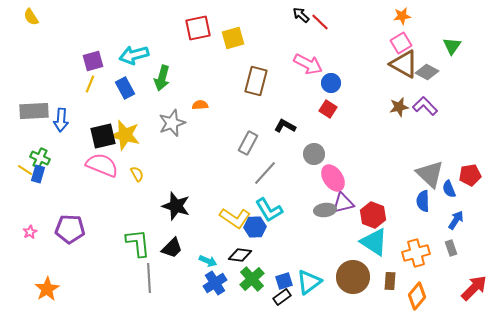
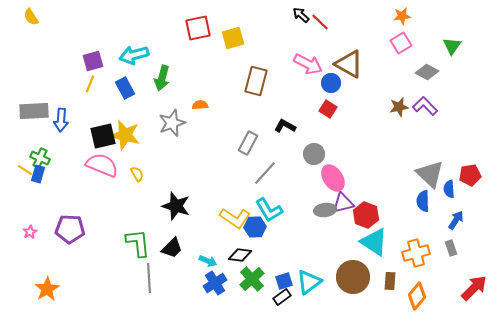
brown triangle at (404, 64): moved 55 px left
blue semicircle at (449, 189): rotated 18 degrees clockwise
red hexagon at (373, 215): moved 7 px left
